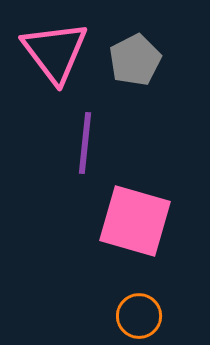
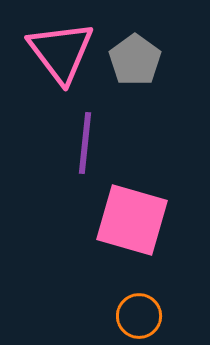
pink triangle: moved 6 px right
gray pentagon: rotated 9 degrees counterclockwise
pink square: moved 3 px left, 1 px up
